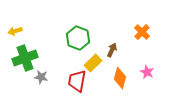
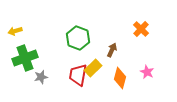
orange cross: moved 1 px left, 3 px up
yellow rectangle: moved 5 px down
gray star: rotated 24 degrees counterclockwise
red trapezoid: moved 1 px right, 6 px up
